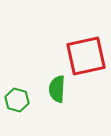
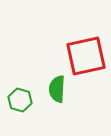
green hexagon: moved 3 px right
